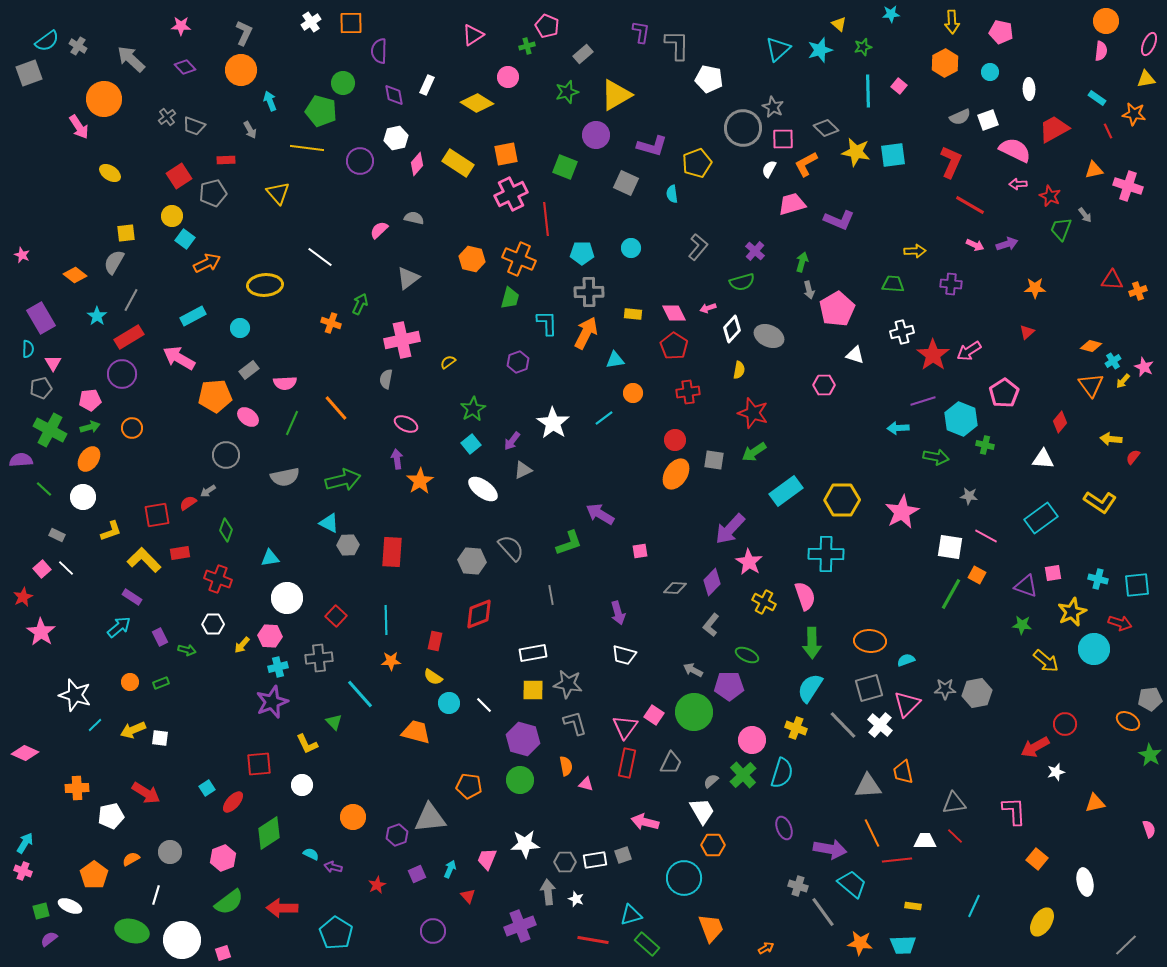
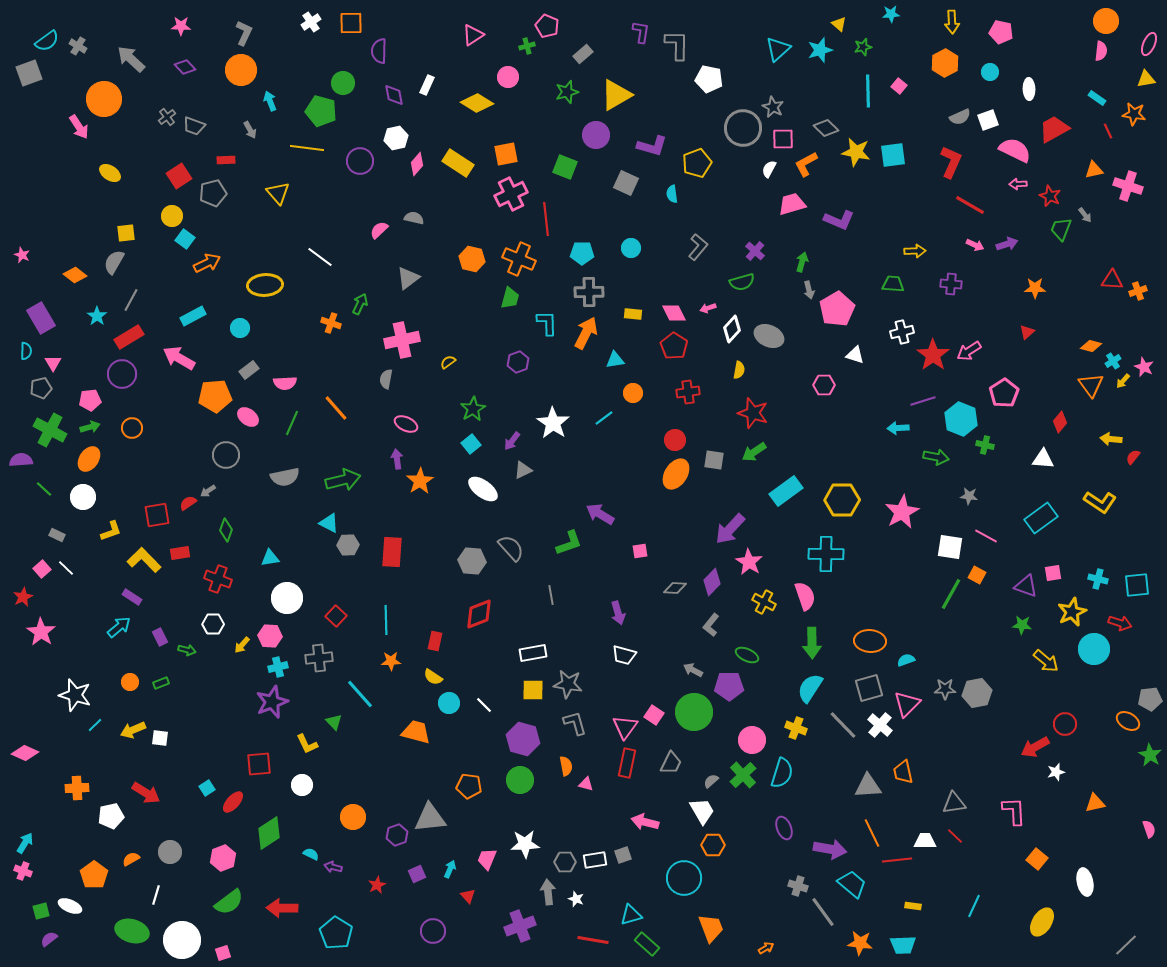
cyan semicircle at (28, 349): moved 2 px left, 2 px down
